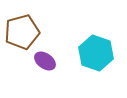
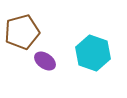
cyan hexagon: moved 3 px left
